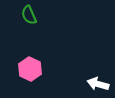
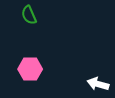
pink hexagon: rotated 25 degrees counterclockwise
